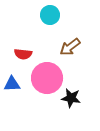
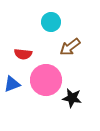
cyan circle: moved 1 px right, 7 px down
pink circle: moved 1 px left, 2 px down
blue triangle: rotated 18 degrees counterclockwise
black star: moved 1 px right
